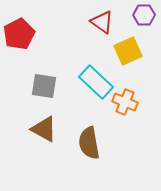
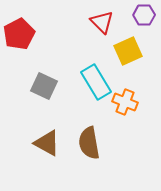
red triangle: rotated 10 degrees clockwise
cyan rectangle: rotated 16 degrees clockwise
gray square: rotated 16 degrees clockwise
brown triangle: moved 3 px right, 14 px down
